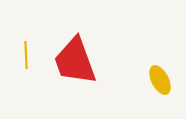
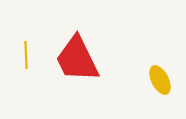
red trapezoid: moved 2 px right, 2 px up; rotated 6 degrees counterclockwise
